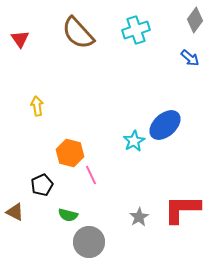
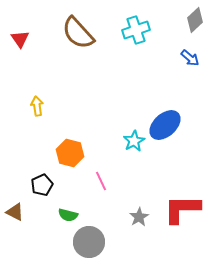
gray diamond: rotated 10 degrees clockwise
pink line: moved 10 px right, 6 px down
